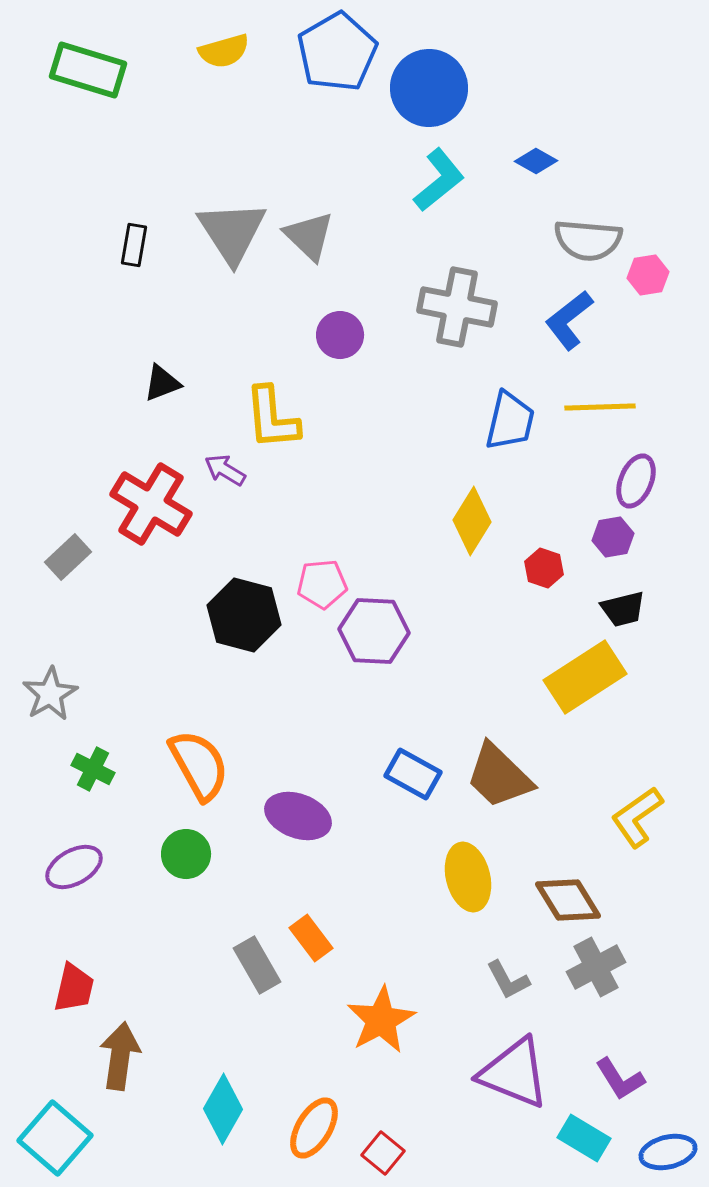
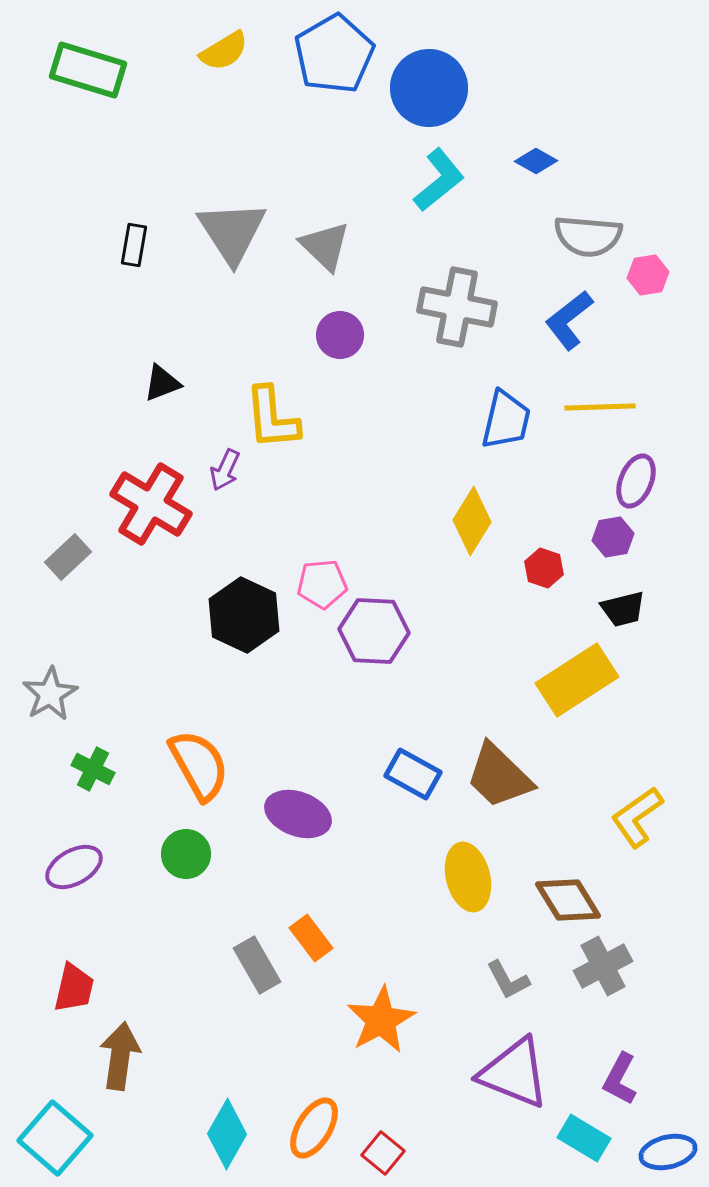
yellow semicircle at (224, 51): rotated 15 degrees counterclockwise
blue pentagon at (337, 52): moved 3 px left, 2 px down
gray triangle at (309, 236): moved 16 px right, 10 px down
gray semicircle at (588, 240): moved 4 px up
blue trapezoid at (510, 421): moved 4 px left, 1 px up
purple arrow at (225, 470): rotated 96 degrees counterclockwise
black hexagon at (244, 615): rotated 10 degrees clockwise
yellow rectangle at (585, 677): moved 8 px left, 3 px down
purple ellipse at (298, 816): moved 2 px up
gray cross at (596, 967): moved 7 px right, 1 px up
purple L-shape at (620, 1079): rotated 60 degrees clockwise
cyan diamond at (223, 1109): moved 4 px right, 25 px down
